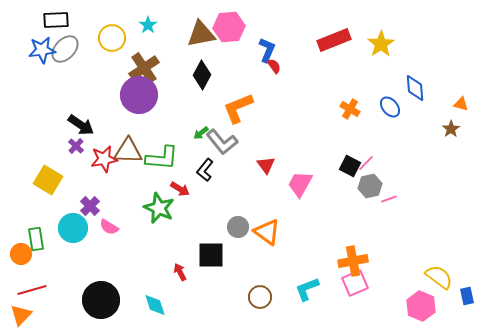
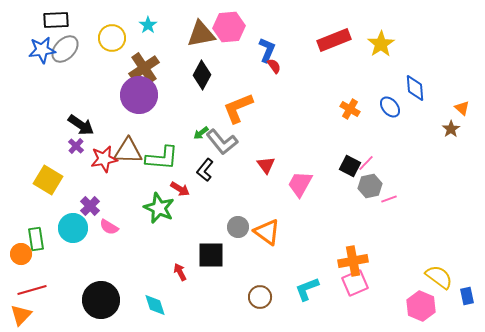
orange triangle at (461, 104): moved 1 px right, 4 px down; rotated 28 degrees clockwise
